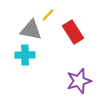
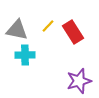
yellow line: moved 11 px down
gray triangle: moved 14 px left
